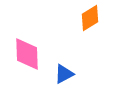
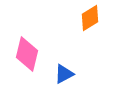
pink diamond: rotated 16 degrees clockwise
